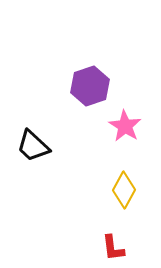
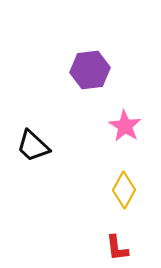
purple hexagon: moved 16 px up; rotated 12 degrees clockwise
red L-shape: moved 4 px right
